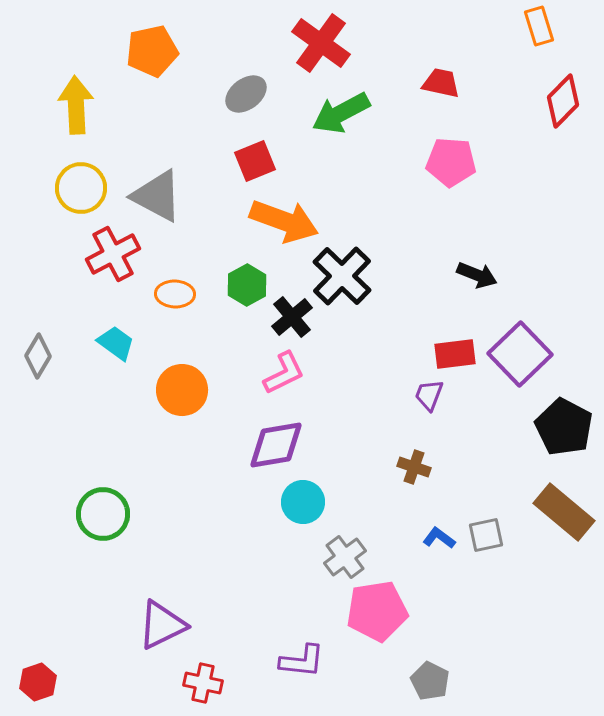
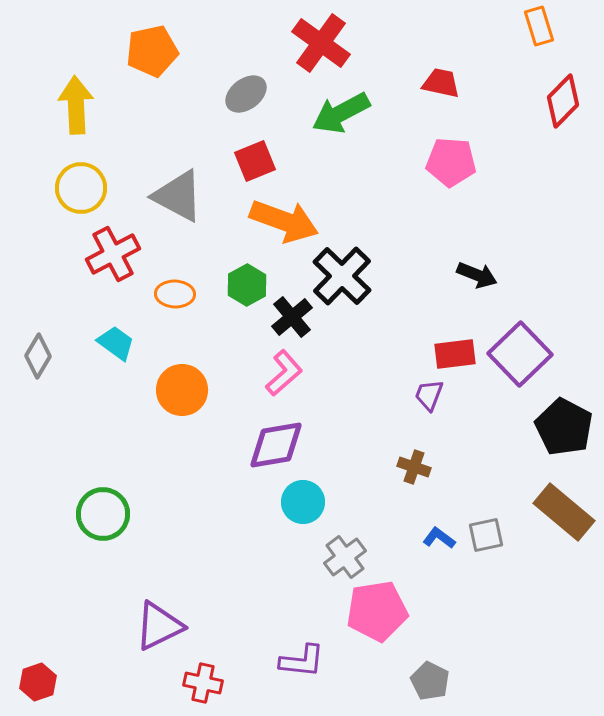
gray triangle at (157, 196): moved 21 px right
pink L-shape at (284, 373): rotated 15 degrees counterclockwise
purple triangle at (162, 625): moved 3 px left, 1 px down
